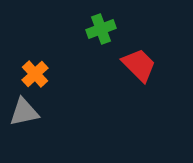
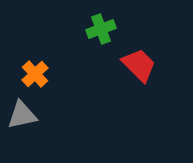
gray triangle: moved 2 px left, 3 px down
